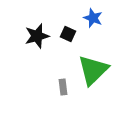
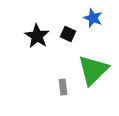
black star: rotated 25 degrees counterclockwise
